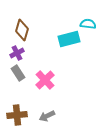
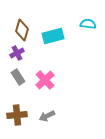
cyan rectangle: moved 16 px left, 3 px up
gray rectangle: moved 4 px down
